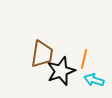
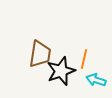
brown trapezoid: moved 2 px left
cyan arrow: moved 2 px right
